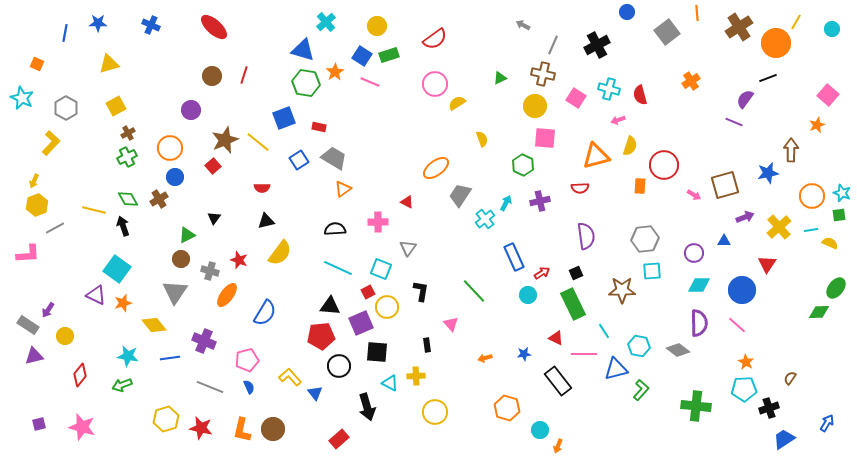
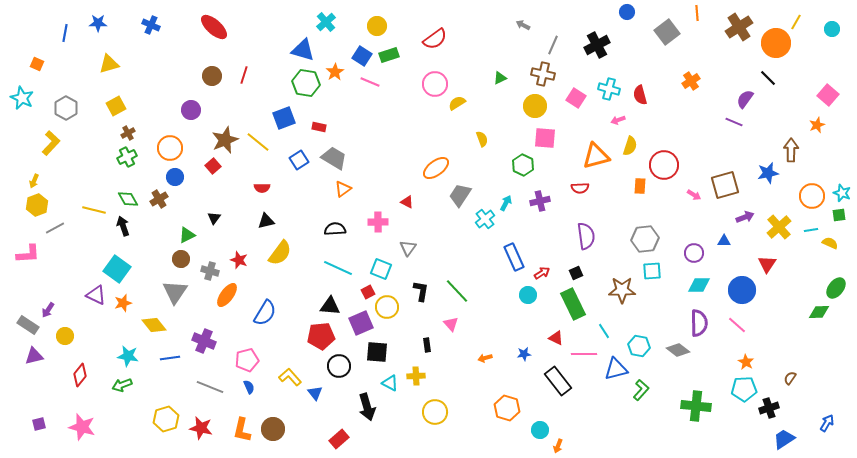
black line at (768, 78): rotated 66 degrees clockwise
green line at (474, 291): moved 17 px left
